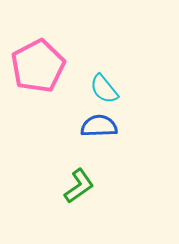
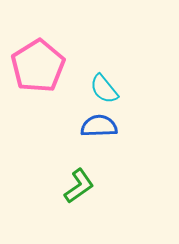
pink pentagon: rotated 4 degrees counterclockwise
